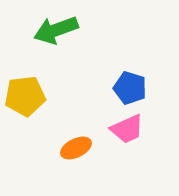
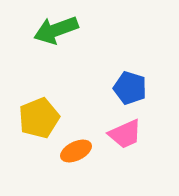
yellow pentagon: moved 14 px right, 22 px down; rotated 15 degrees counterclockwise
pink trapezoid: moved 2 px left, 5 px down
orange ellipse: moved 3 px down
